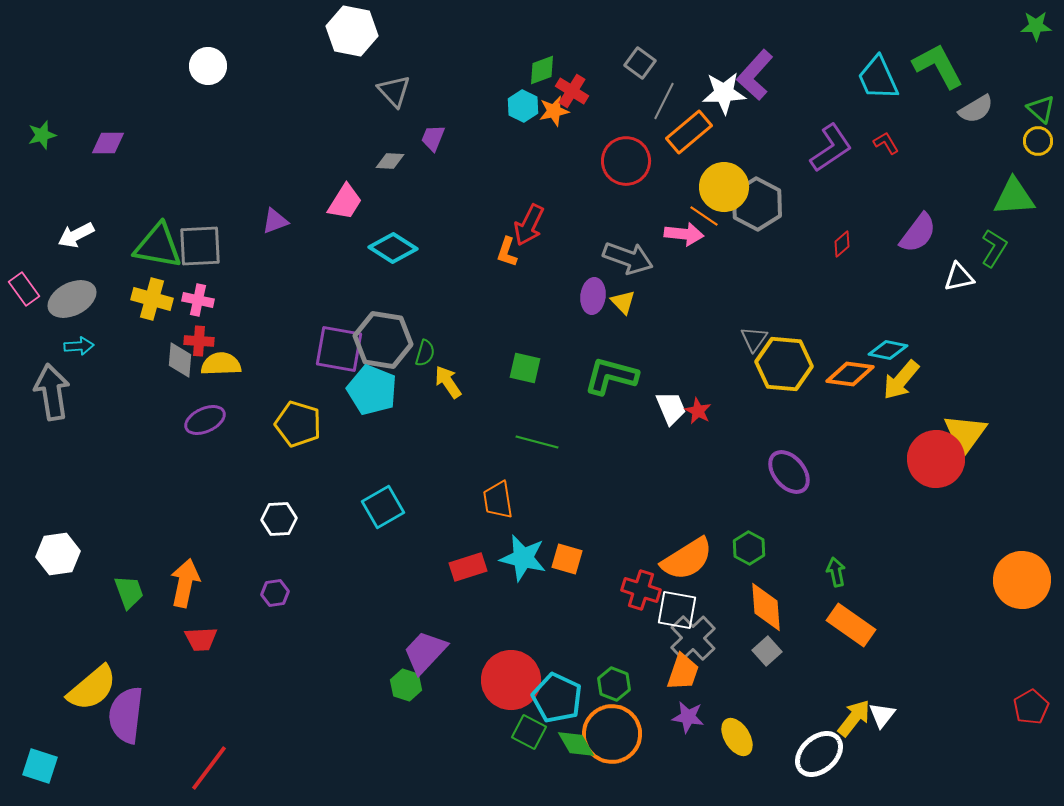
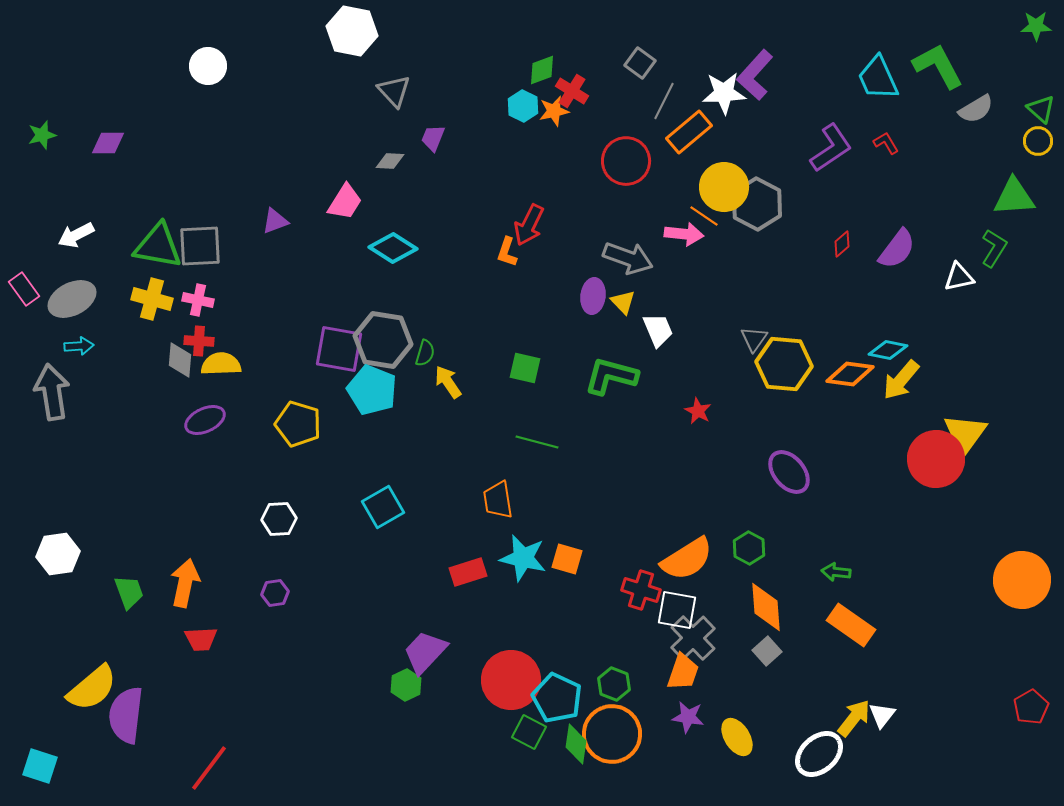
purple semicircle at (918, 233): moved 21 px left, 16 px down
white trapezoid at (671, 408): moved 13 px left, 78 px up
red rectangle at (468, 567): moved 5 px down
green arrow at (836, 572): rotated 72 degrees counterclockwise
green hexagon at (406, 685): rotated 16 degrees clockwise
green diamond at (576, 744): rotated 39 degrees clockwise
